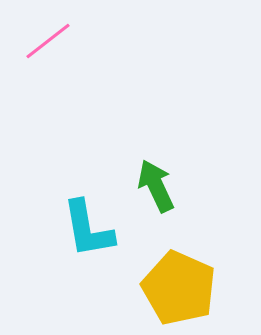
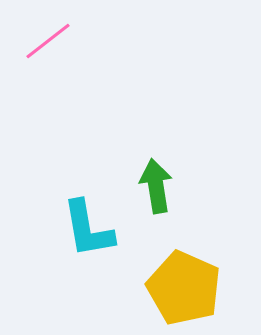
green arrow: rotated 16 degrees clockwise
yellow pentagon: moved 5 px right
